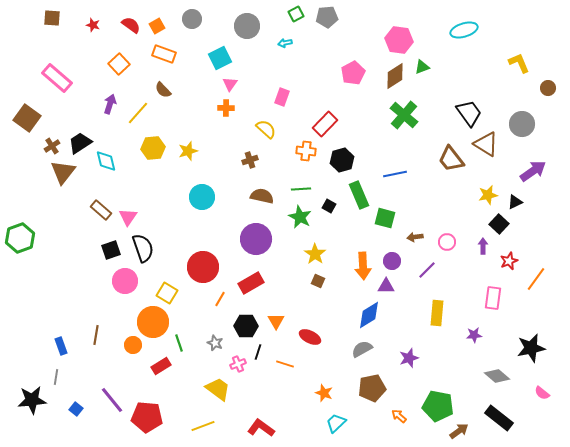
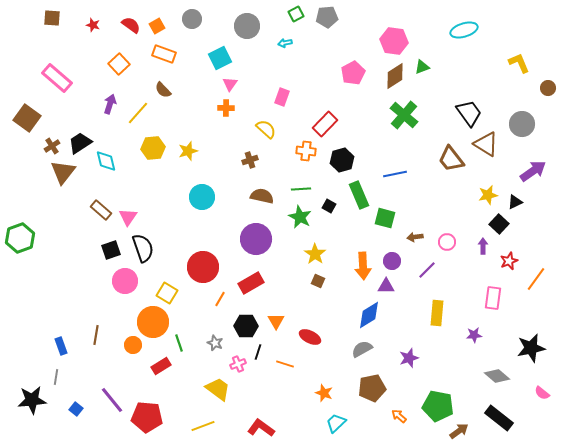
pink hexagon at (399, 40): moved 5 px left, 1 px down
